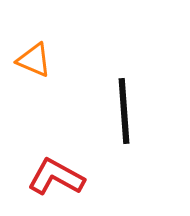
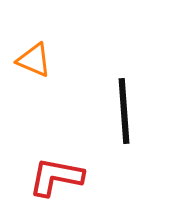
red L-shape: rotated 18 degrees counterclockwise
